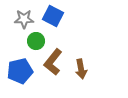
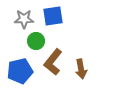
blue square: rotated 35 degrees counterclockwise
